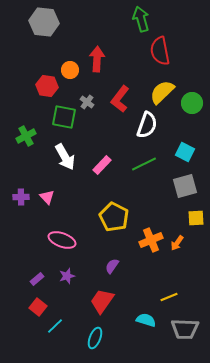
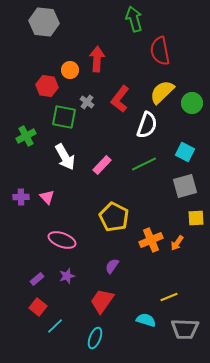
green arrow: moved 7 px left
